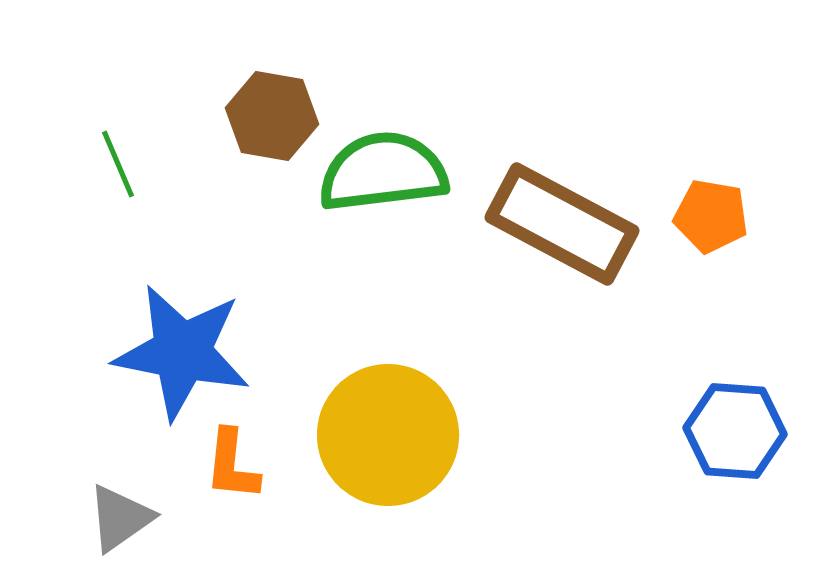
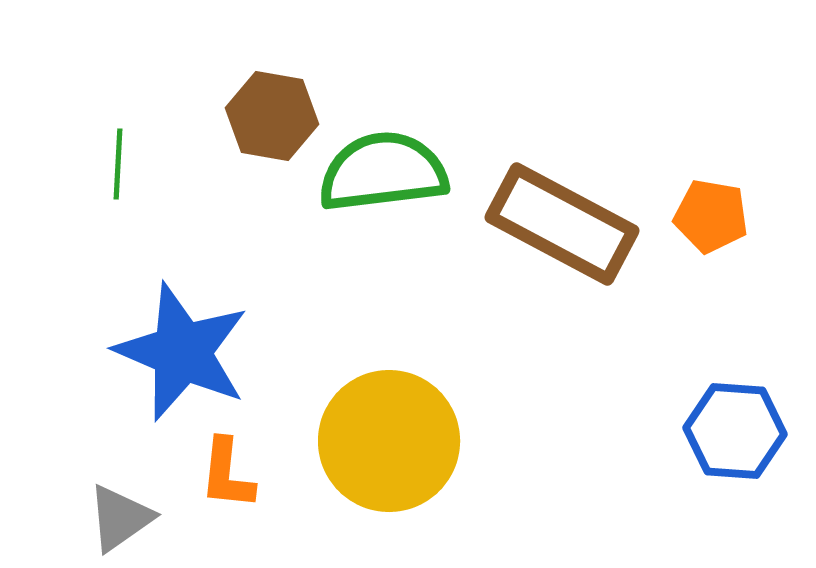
green line: rotated 26 degrees clockwise
blue star: rotated 12 degrees clockwise
yellow circle: moved 1 px right, 6 px down
orange L-shape: moved 5 px left, 9 px down
